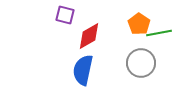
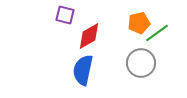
orange pentagon: moved 1 px up; rotated 25 degrees clockwise
green line: moved 2 px left; rotated 25 degrees counterclockwise
